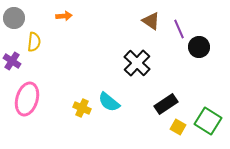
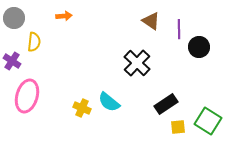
purple line: rotated 24 degrees clockwise
pink ellipse: moved 3 px up
yellow square: rotated 35 degrees counterclockwise
